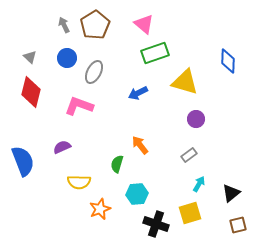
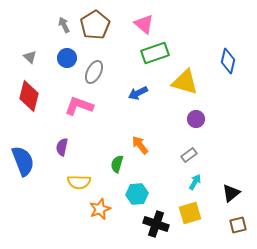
blue diamond: rotated 10 degrees clockwise
red diamond: moved 2 px left, 4 px down
purple semicircle: rotated 54 degrees counterclockwise
cyan arrow: moved 4 px left, 2 px up
